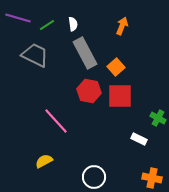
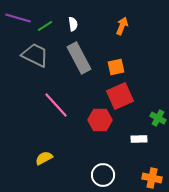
green line: moved 2 px left, 1 px down
gray rectangle: moved 6 px left, 5 px down
orange square: rotated 30 degrees clockwise
red hexagon: moved 11 px right, 29 px down; rotated 10 degrees counterclockwise
red square: rotated 24 degrees counterclockwise
pink line: moved 16 px up
white rectangle: rotated 28 degrees counterclockwise
yellow semicircle: moved 3 px up
white circle: moved 9 px right, 2 px up
